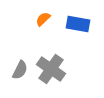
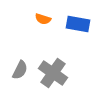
orange semicircle: rotated 119 degrees counterclockwise
gray cross: moved 2 px right, 4 px down
